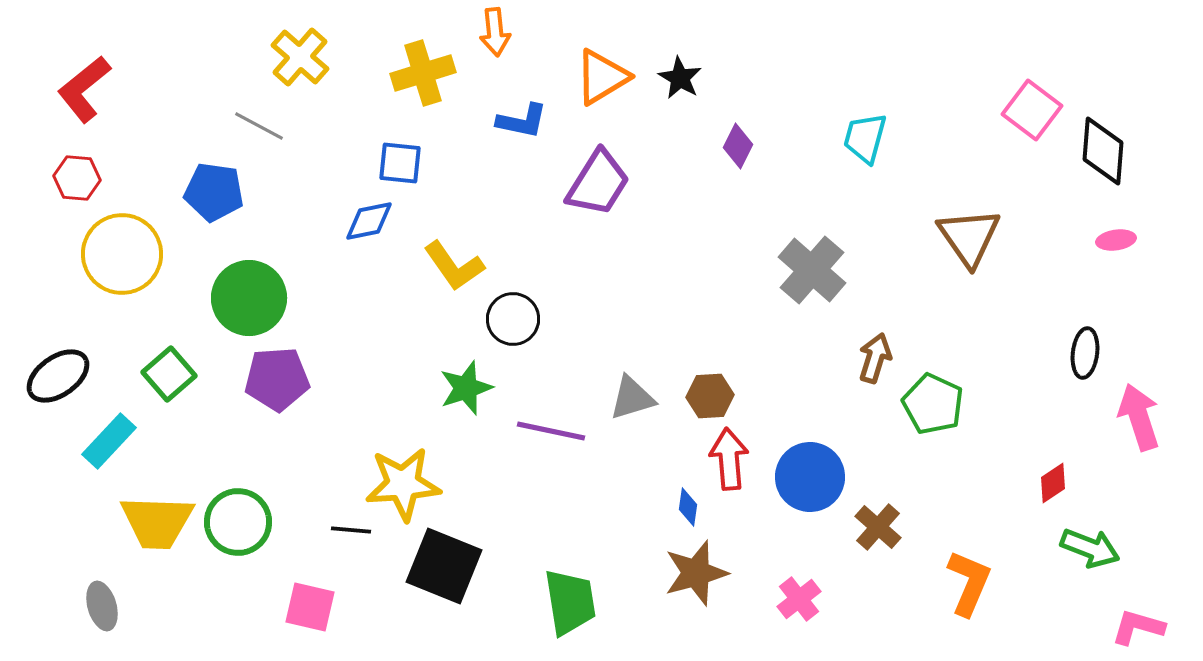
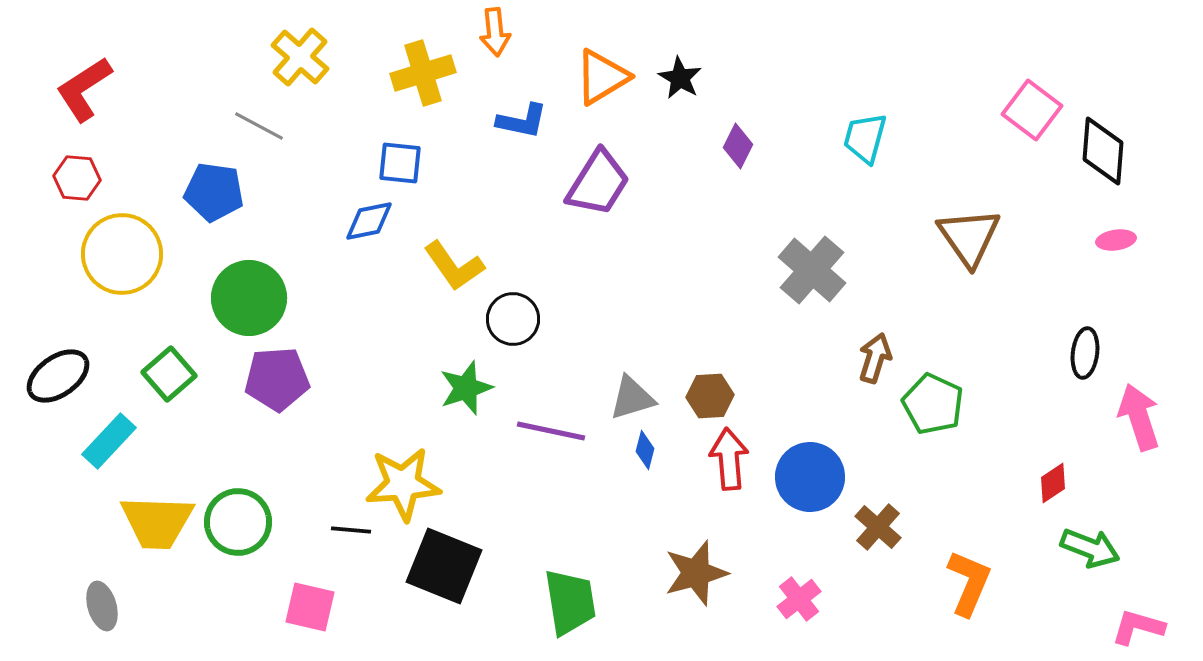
red L-shape at (84, 89): rotated 6 degrees clockwise
blue diamond at (688, 507): moved 43 px left, 57 px up; rotated 6 degrees clockwise
